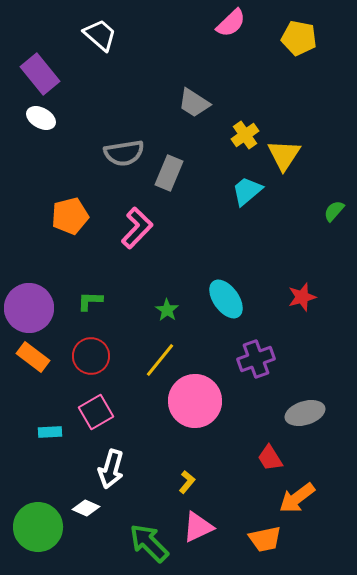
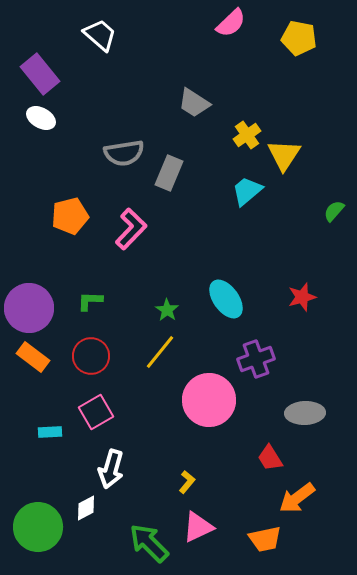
yellow cross: moved 2 px right
pink L-shape: moved 6 px left, 1 px down
yellow line: moved 8 px up
pink circle: moved 14 px right, 1 px up
gray ellipse: rotated 15 degrees clockwise
white diamond: rotated 52 degrees counterclockwise
